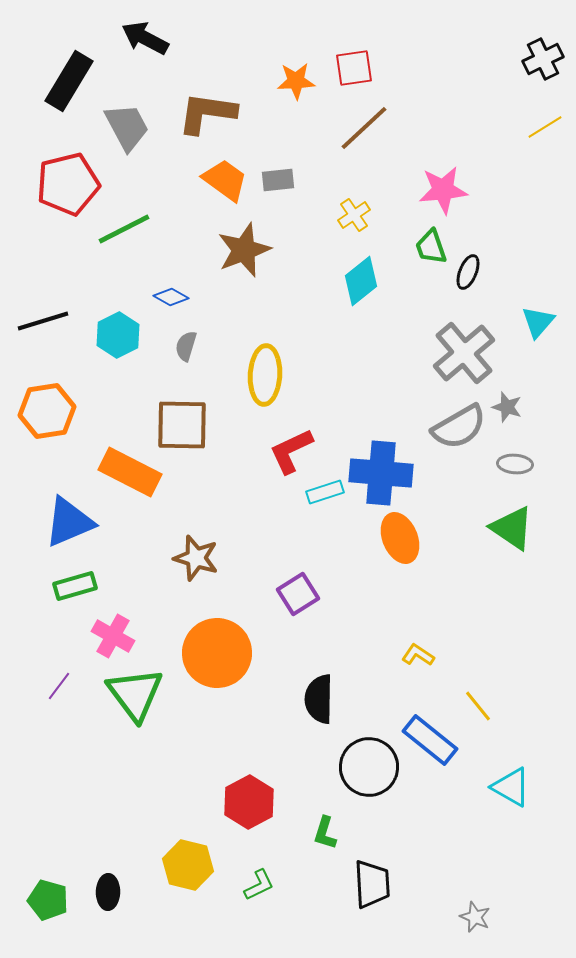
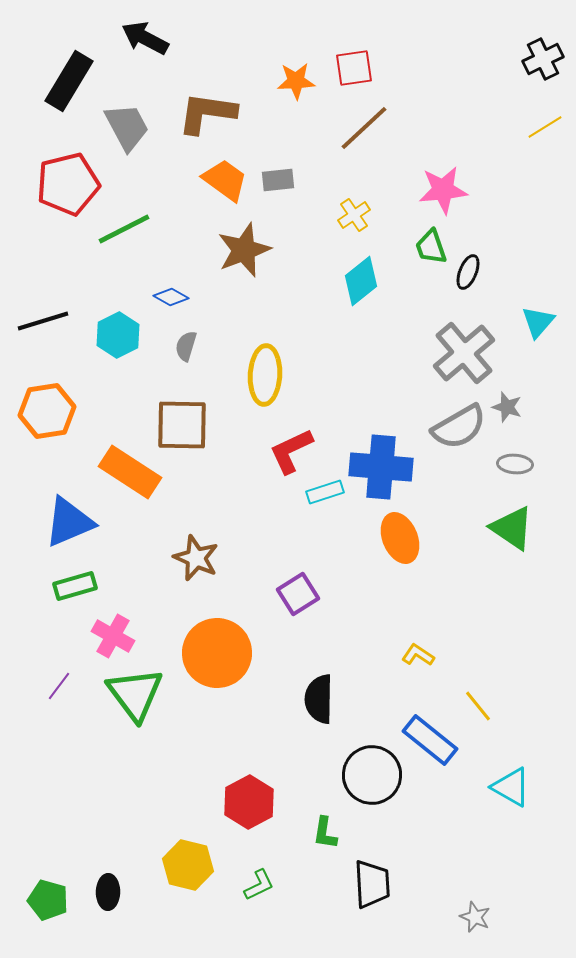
orange rectangle at (130, 472): rotated 6 degrees clockwise
blue cross at (381, 473): moved 6 px up
brown star at (196, 558): rotated 6 degrees clockwise
black circle at (369, 767): moved 3 px right, 8 px down
green L-shape at (325, 833): rotated 8 degrees counterclockwise
